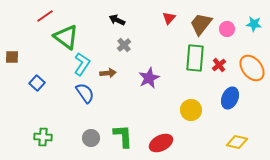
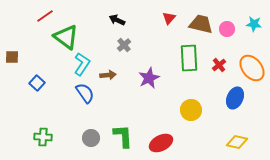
brown trapezoid: rotated 65 degrees clockwise
green rectangle: moved 6 px left; rotated 8 degrees counterclockwise
brown arrow: moved 2 px down
blue ellipse: moved 5 px right
